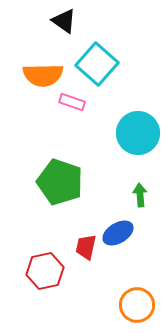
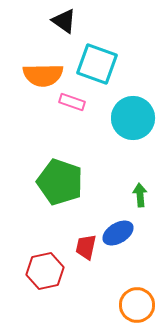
cyan square: rotated 21 degrees counterclockwise
cyan circle: moved 5 px left, 15 px up
